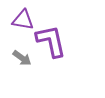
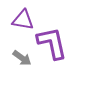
purple L-shape: moved 1 px right, 2 px down
